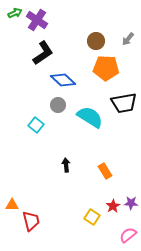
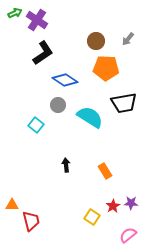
blue diamond: moved 2 px right; rotated 10 degrees counterclockwise
